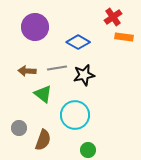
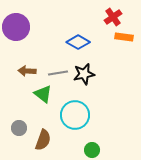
purple circle: moved 19 px left
gray line: moved 1 px right, 5 px down
black star: moved 1 px up
green circle: moved 4 px right
